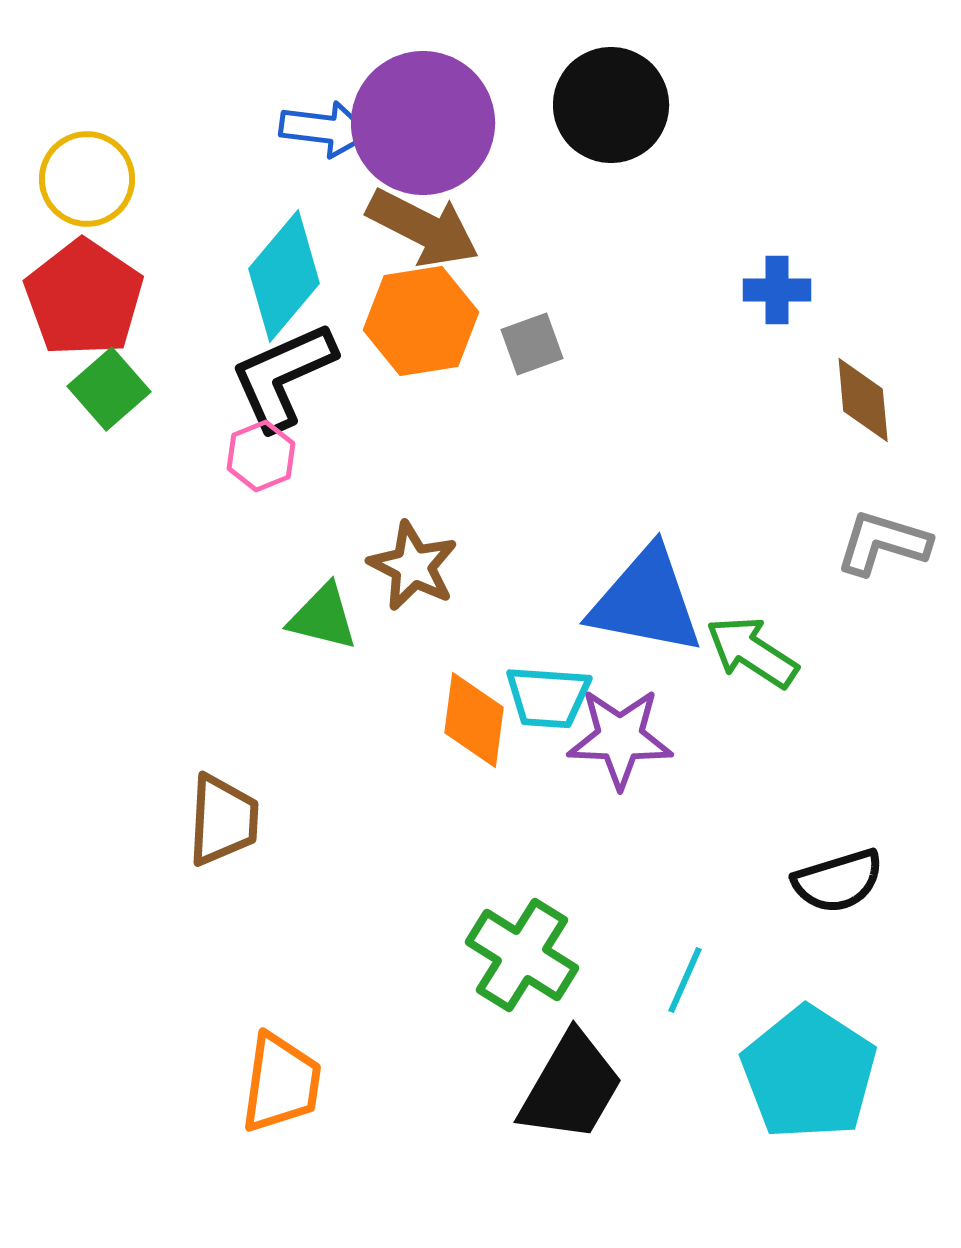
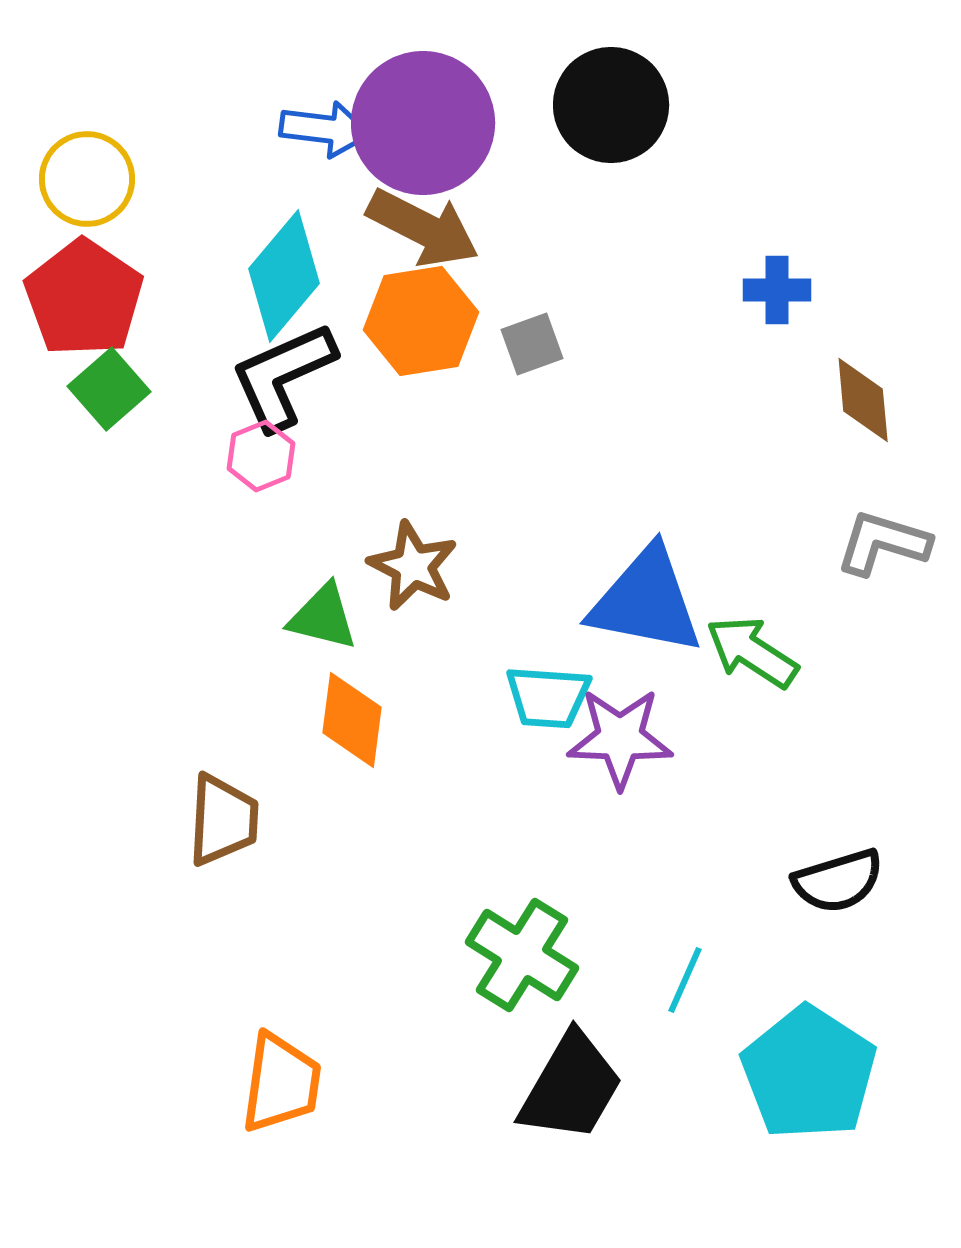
orange diamond: moved 122 px left
